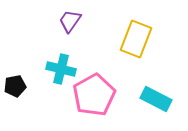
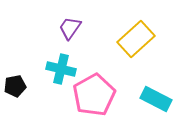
purple trapezoid: moved 7 px down
yellow rectangle: rotated 27 degrees clockwise
